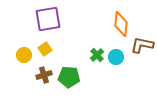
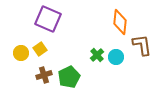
purple square: rotated 32 degrees clockwise
orange diamond: moved 1 px left, 2 px up
brown L-shape: rotated 70 degrees clockwise
yellow square: moved 5 px left
yellow circle: moved 3 px left, 2 px up
green pentagon: rotated 30 degrees counterclockwise
